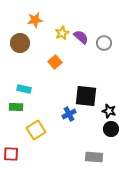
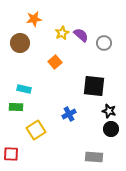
orange star: moved 1 px left, 1 px up
purple semicircle: moved 2 px up
black square: moved 8 px right, 10 px up
